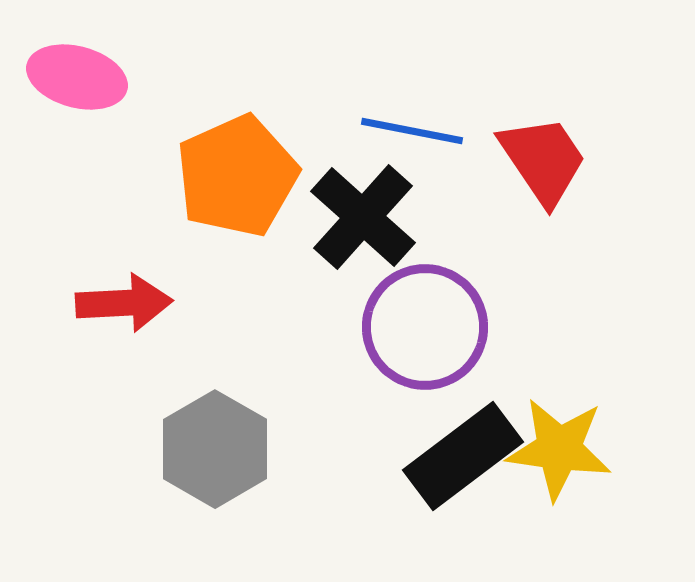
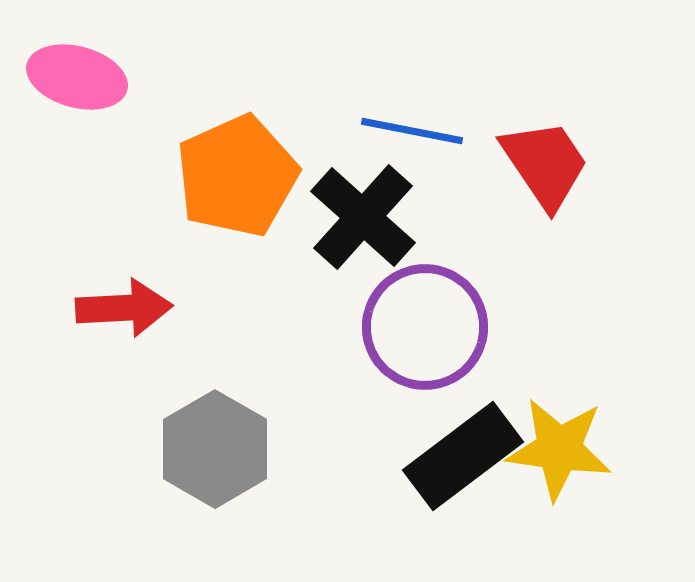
red trapezoid: moved 2 px right, 4 px down
red arrow: moved 5 px down
